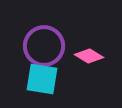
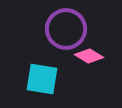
purple circle: moved 22 px right, 17 px up
